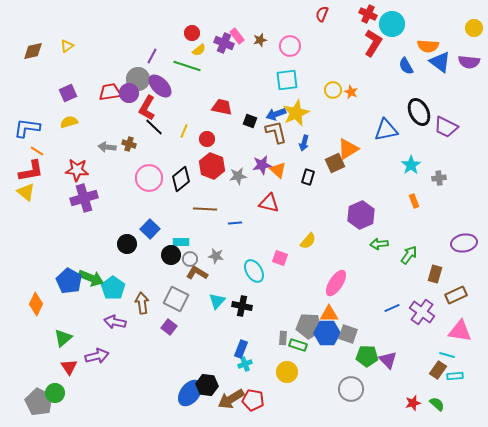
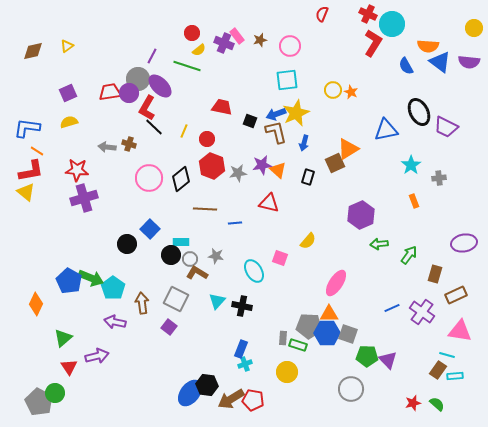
gray star at (238, 176): moved 3 px up
